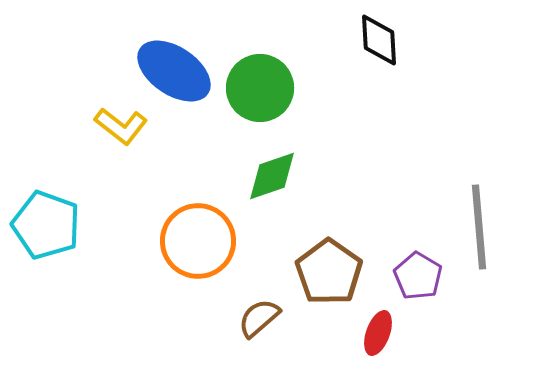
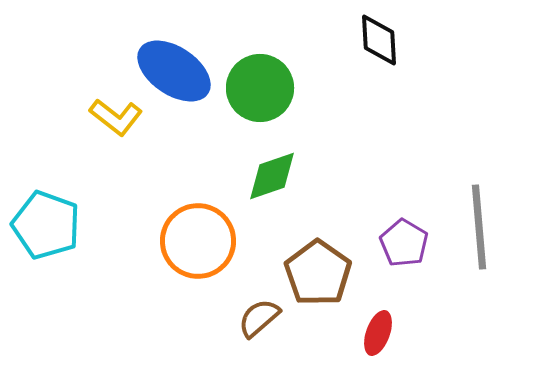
yellow L-shape: moved 5 px left, 9 px up
brown pentagon: moved 11 px left, 1 px down
purple pentagon: moved 14 px left, 33 px up
